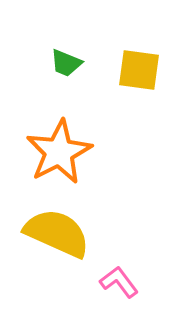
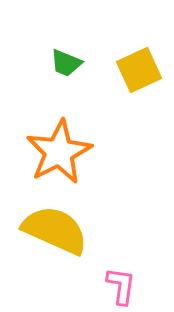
yellow square: rotated 33 degrees counterclockwise
yellow semicircle: moved 2 px left, 3 px up
pink L-shape: moved 2 px right, 4 px down; rotated 45 degrees clockwise
